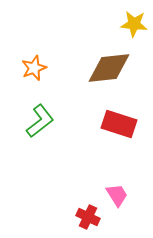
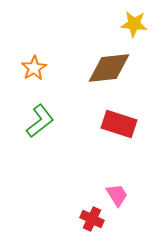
orange star: rotated 10 degrees counterclockwise
red cross: moved 4 px right, 2 px down
